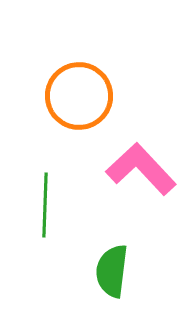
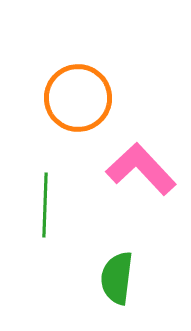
orange circle: moved 1 px left, 2 px down
green semicircle: moved 5 px right, 7 px down
